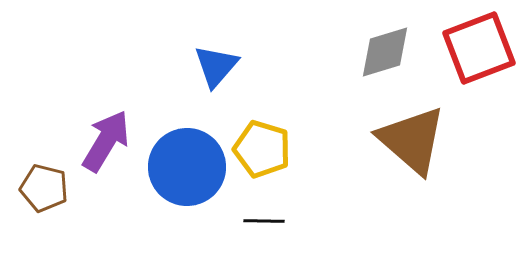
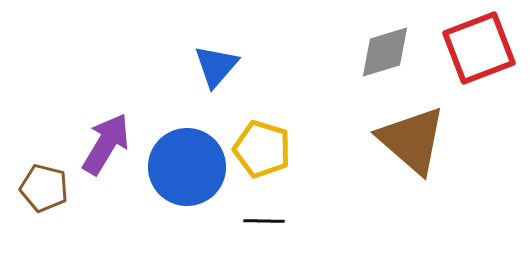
purple arrow: moved 3 px down
